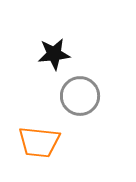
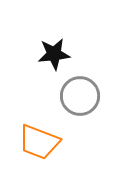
orange trapezoid: rotated 15 degrees clockwise
